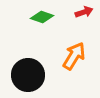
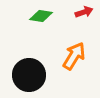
green diamond: moved 1 px left, 1 px up; rotated 10 degrees counterclockwise
black circle: moved 1 px right
